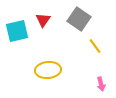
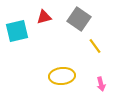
red triangle: moved 1 px right, 3 px up; rotated 42 degrees clockwise
yellow ellipse: moved 14 px right, 6 px down
